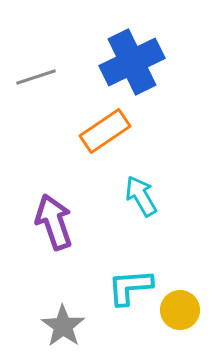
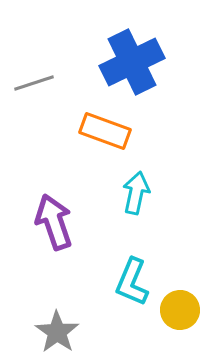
gray line: moved 2 px left, 6 px down
orange rectangle: rotated 54 degrees clockwise
cyan arrow: moved 5 px left, 3 px up; rotated 42 degrees clockwise
cyan L-shape: moved 2 px right, 5 px up; rotated 63 degrees counterclockwise
gray star: moved 6 px left, 6 px down
